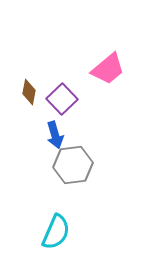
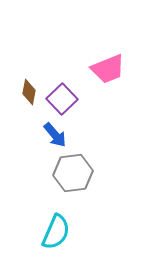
pink trapezoid: rotated 18 degrees clockwise
blue arrow: rotated 24 degrees counterclockwise
gray hexagon: moved 8 px down
